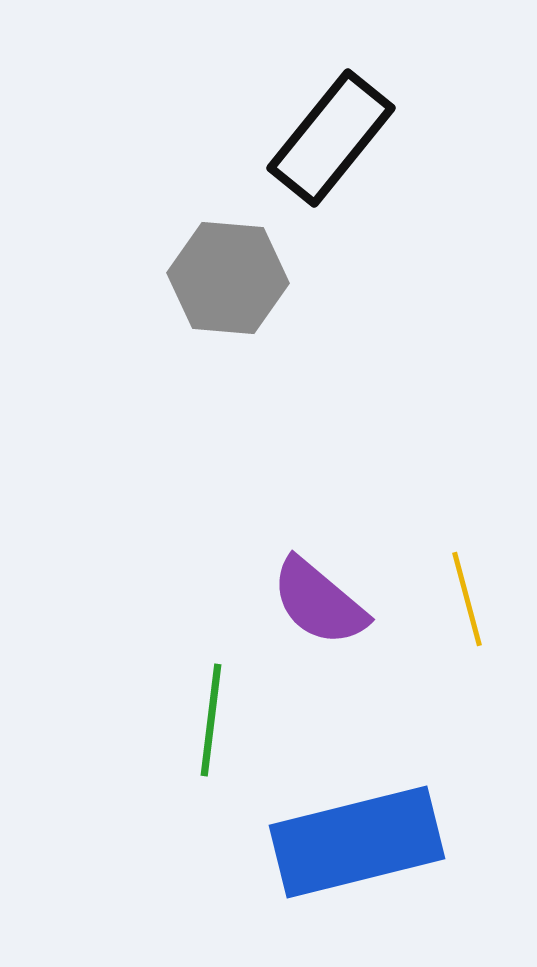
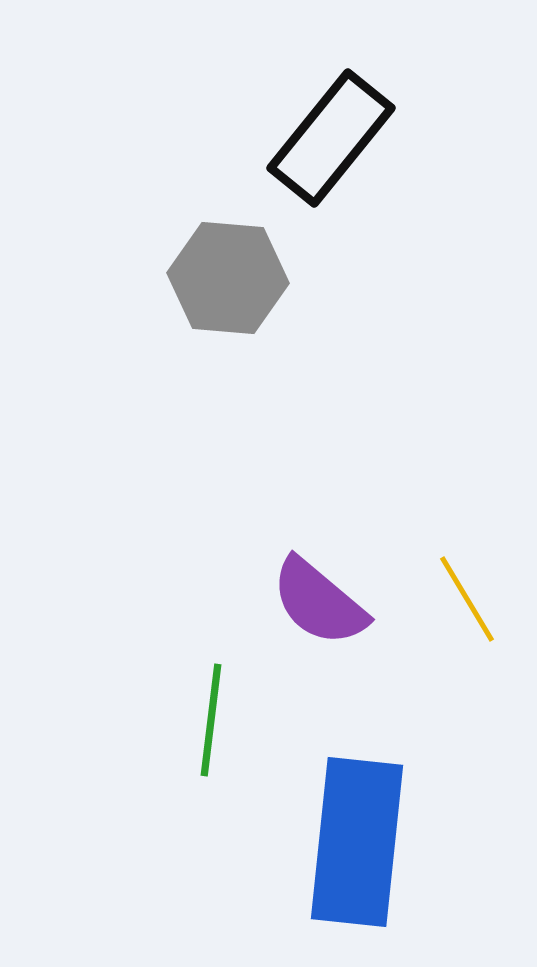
yellow line: rotated 16 degrees counterclockwise
blue rectangle: rotated 70 degrees counterclockwise
